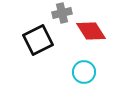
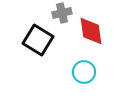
red diamond: rotated 24 degrees clockwise
black square: rotated 32 degrees counterclockwise
